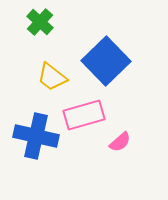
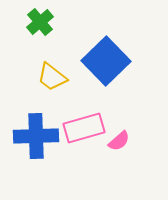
green cross: rotated 8 degrees clockwise
pink rectangle: moved 13 px down
blue cross: rotated 15 degrees counterclockwise
pink semicircle: moved 1 px left, 1 px up
